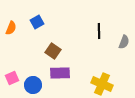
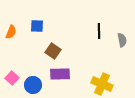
blue square: moved 4 px down; rotated 32 degrees clockwise
orange semicircle: moved 4 px down
gray semicircle: moved 2 px left, 2 px up; rotated 32 degrees counterclockwise
purple rectangle: moved 1 px down
pink square: rotated 24 degrees counterclockwise
